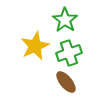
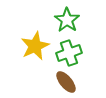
green star: moved 2 px right
